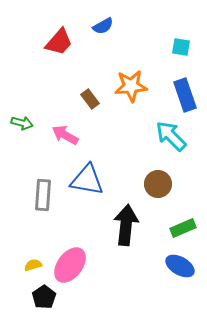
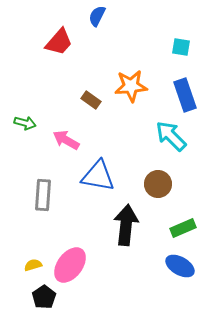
blue semicircle: moved 6 px left, 10 px up; rotated 145 degrees clockwise
brown rectangle: moved 1 px right, 1 px down; rotated 18 degrees counterclockwise
green arrow: moved 3 px right
pink arrow: moved 1 px right, 5 px down
blue triangle: moved 11 px right, 4 px up
